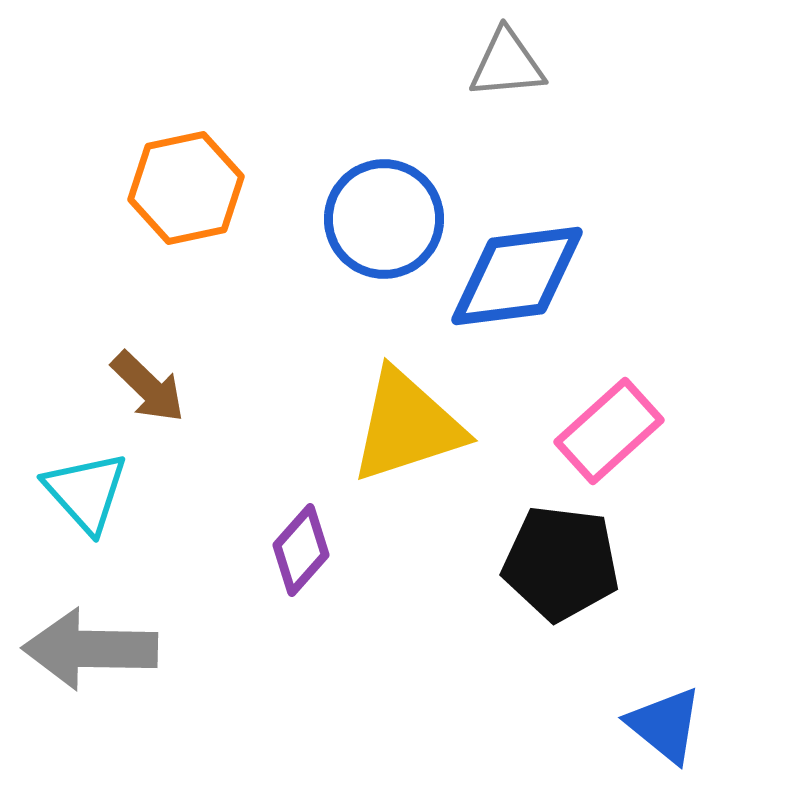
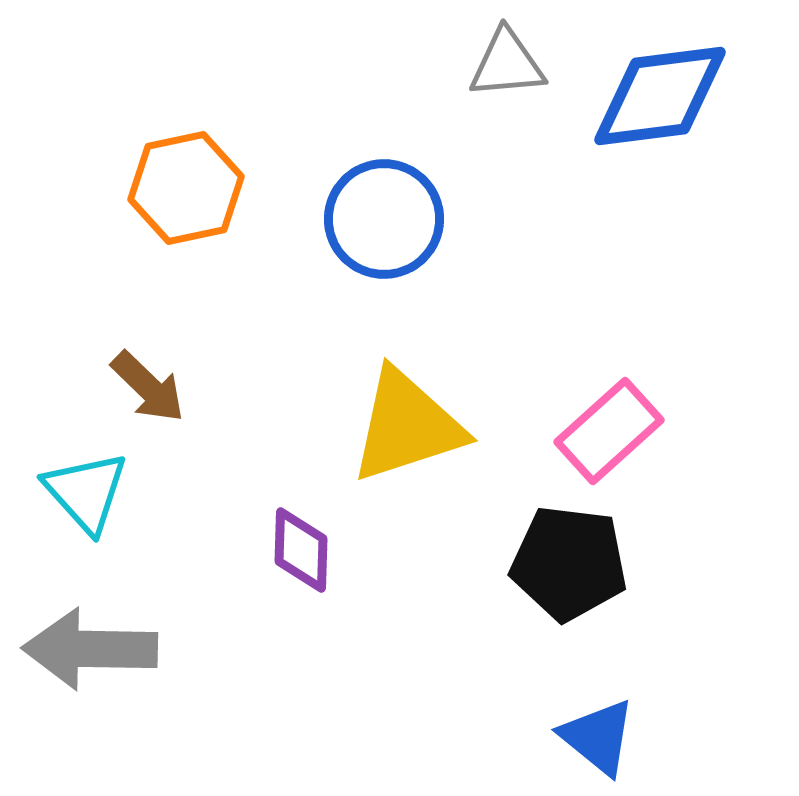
blue diamond: moved 143 px right, 180 px up
purple diamond: rotated 40 degrees counterclockwise
black pentagon: moved 8 px right
blue triangle: moved 67 px left, 12 px down
